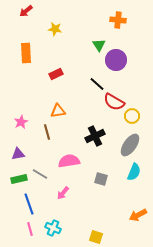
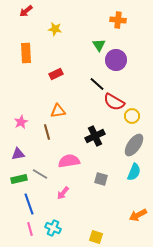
gray ellipse: moved 4 px right
